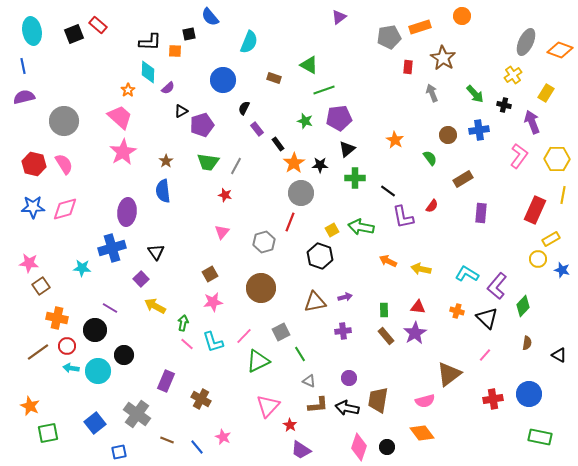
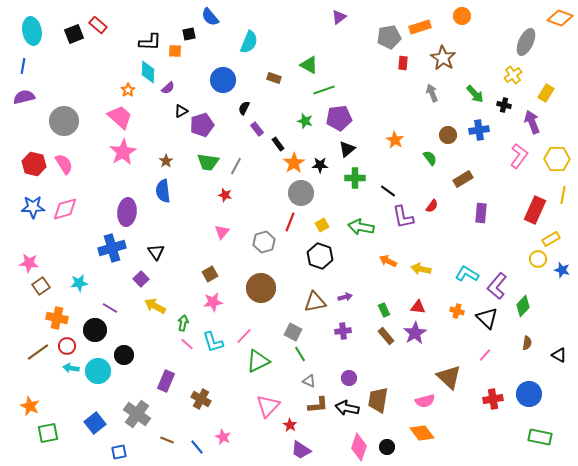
orange diamond at (560, 50): moved 32 px up
blue line at (23, 66): rotated 21 degrees clockwise
red rectangle at (408, 67): moved 5 px left, 4 px up
yellow square at (332, 230): moved 10 px left, 5 px up
cyan star at (82, 268): moved 3 px left, 15 px down; rotated 12 degrees counterclockwise
green rectangle at (384, 310): rotated 24 degrees counterclockwise
gray square at (281, 332): moved 12 px right; rotated 36 degrees counterclockwise
brown triangle at (449, 374): moved 3 px down; rotated 40 degrees counterclockwise
